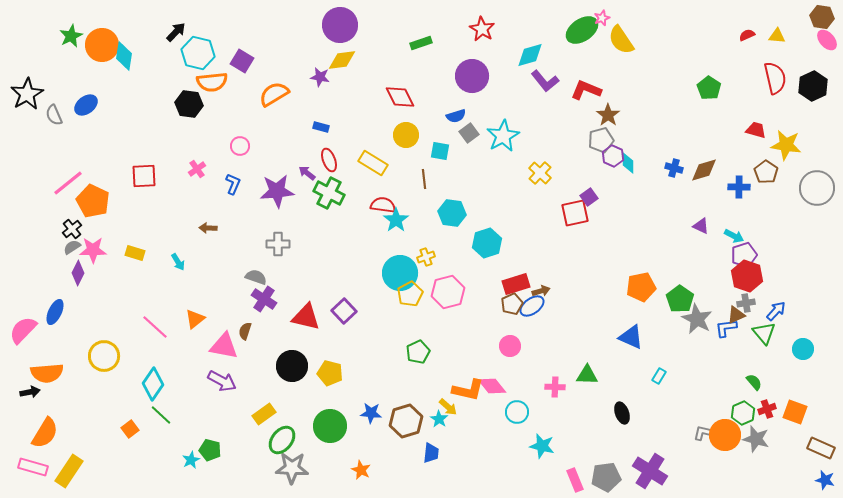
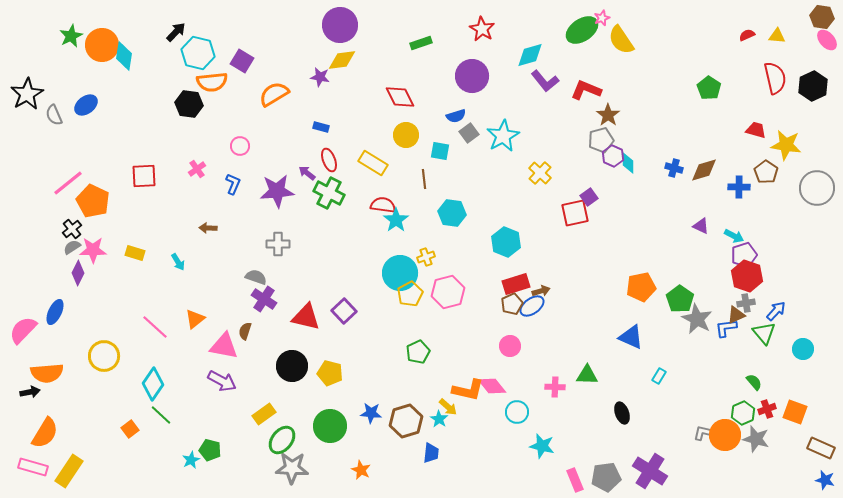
cyan hexagon at (487, 243): moved 19 px right, 1 px up; rotated 20 degrees counterclockwise
